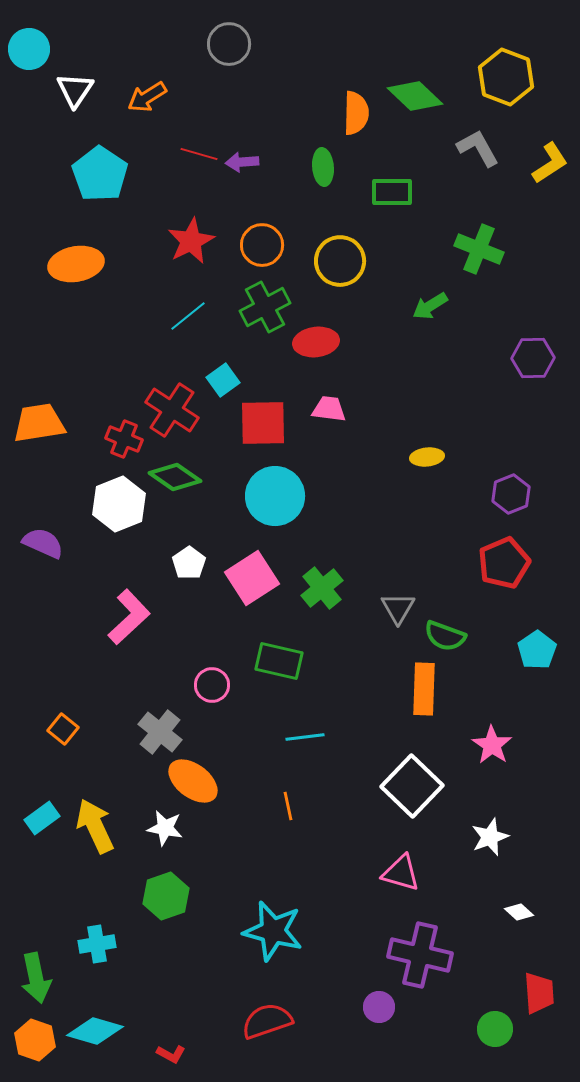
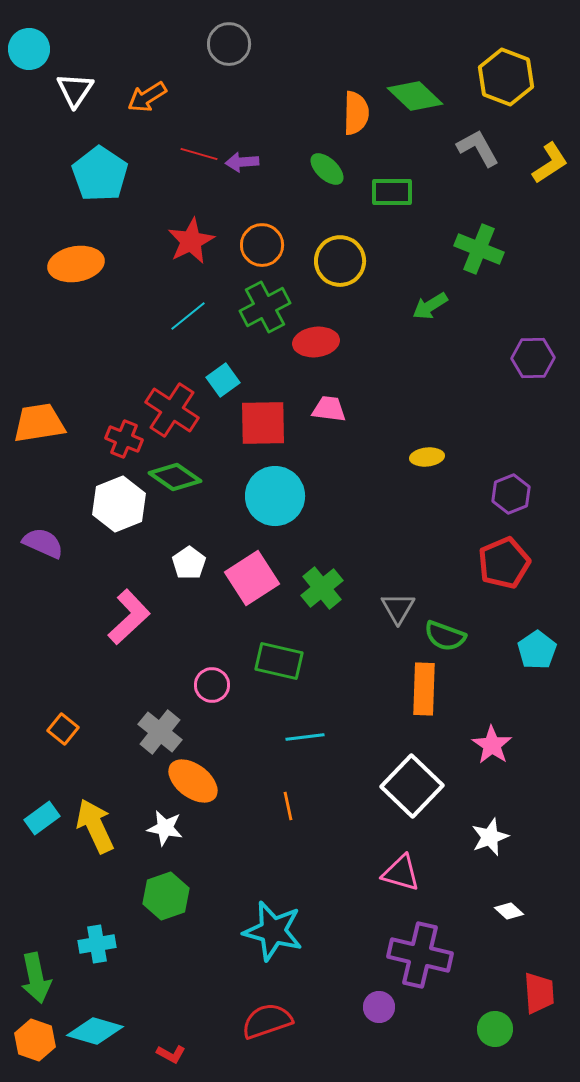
green ellipse at (323, 167): moved 4 px right, 2 px down; rotated 42 degrees counterclockwise
white diamond at (519, 912): moved 10 px left, 1 px up
